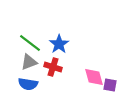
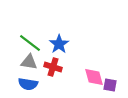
gray triangle: rotated 30 degrees clockwise
